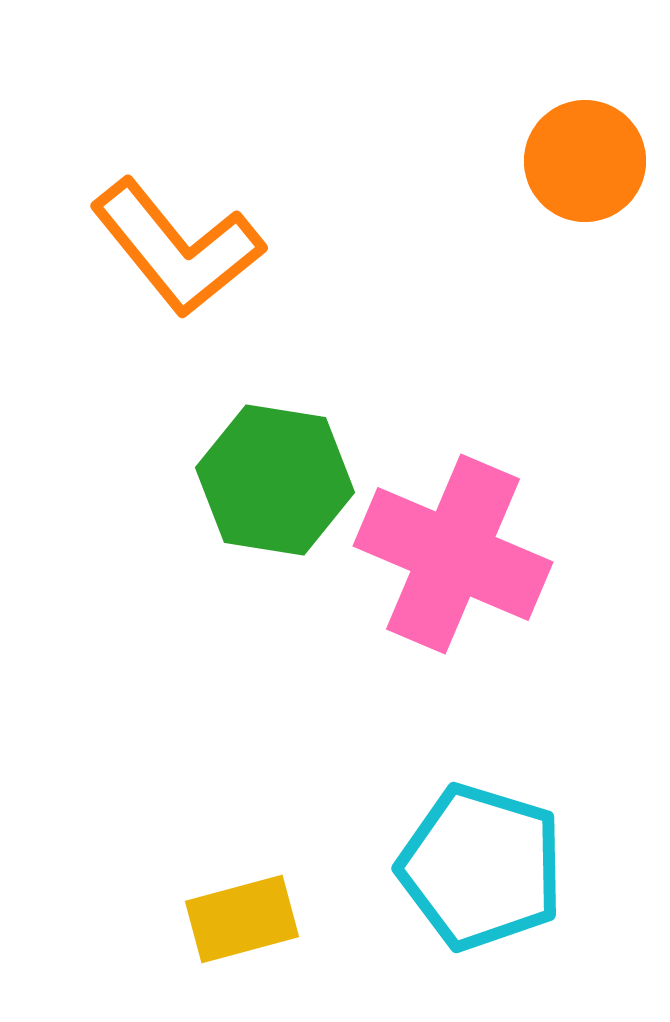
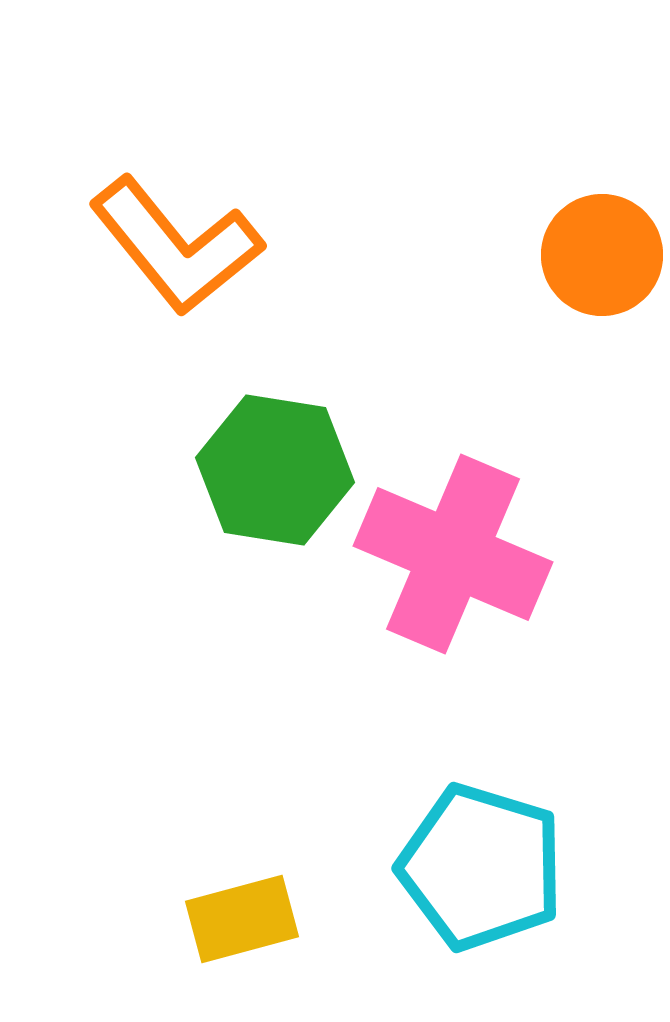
orange circle: moved 17 px right, 94 px down
orange L-shape: moved 1 px left, 2 px up
green hexagon: moved 10 px up
